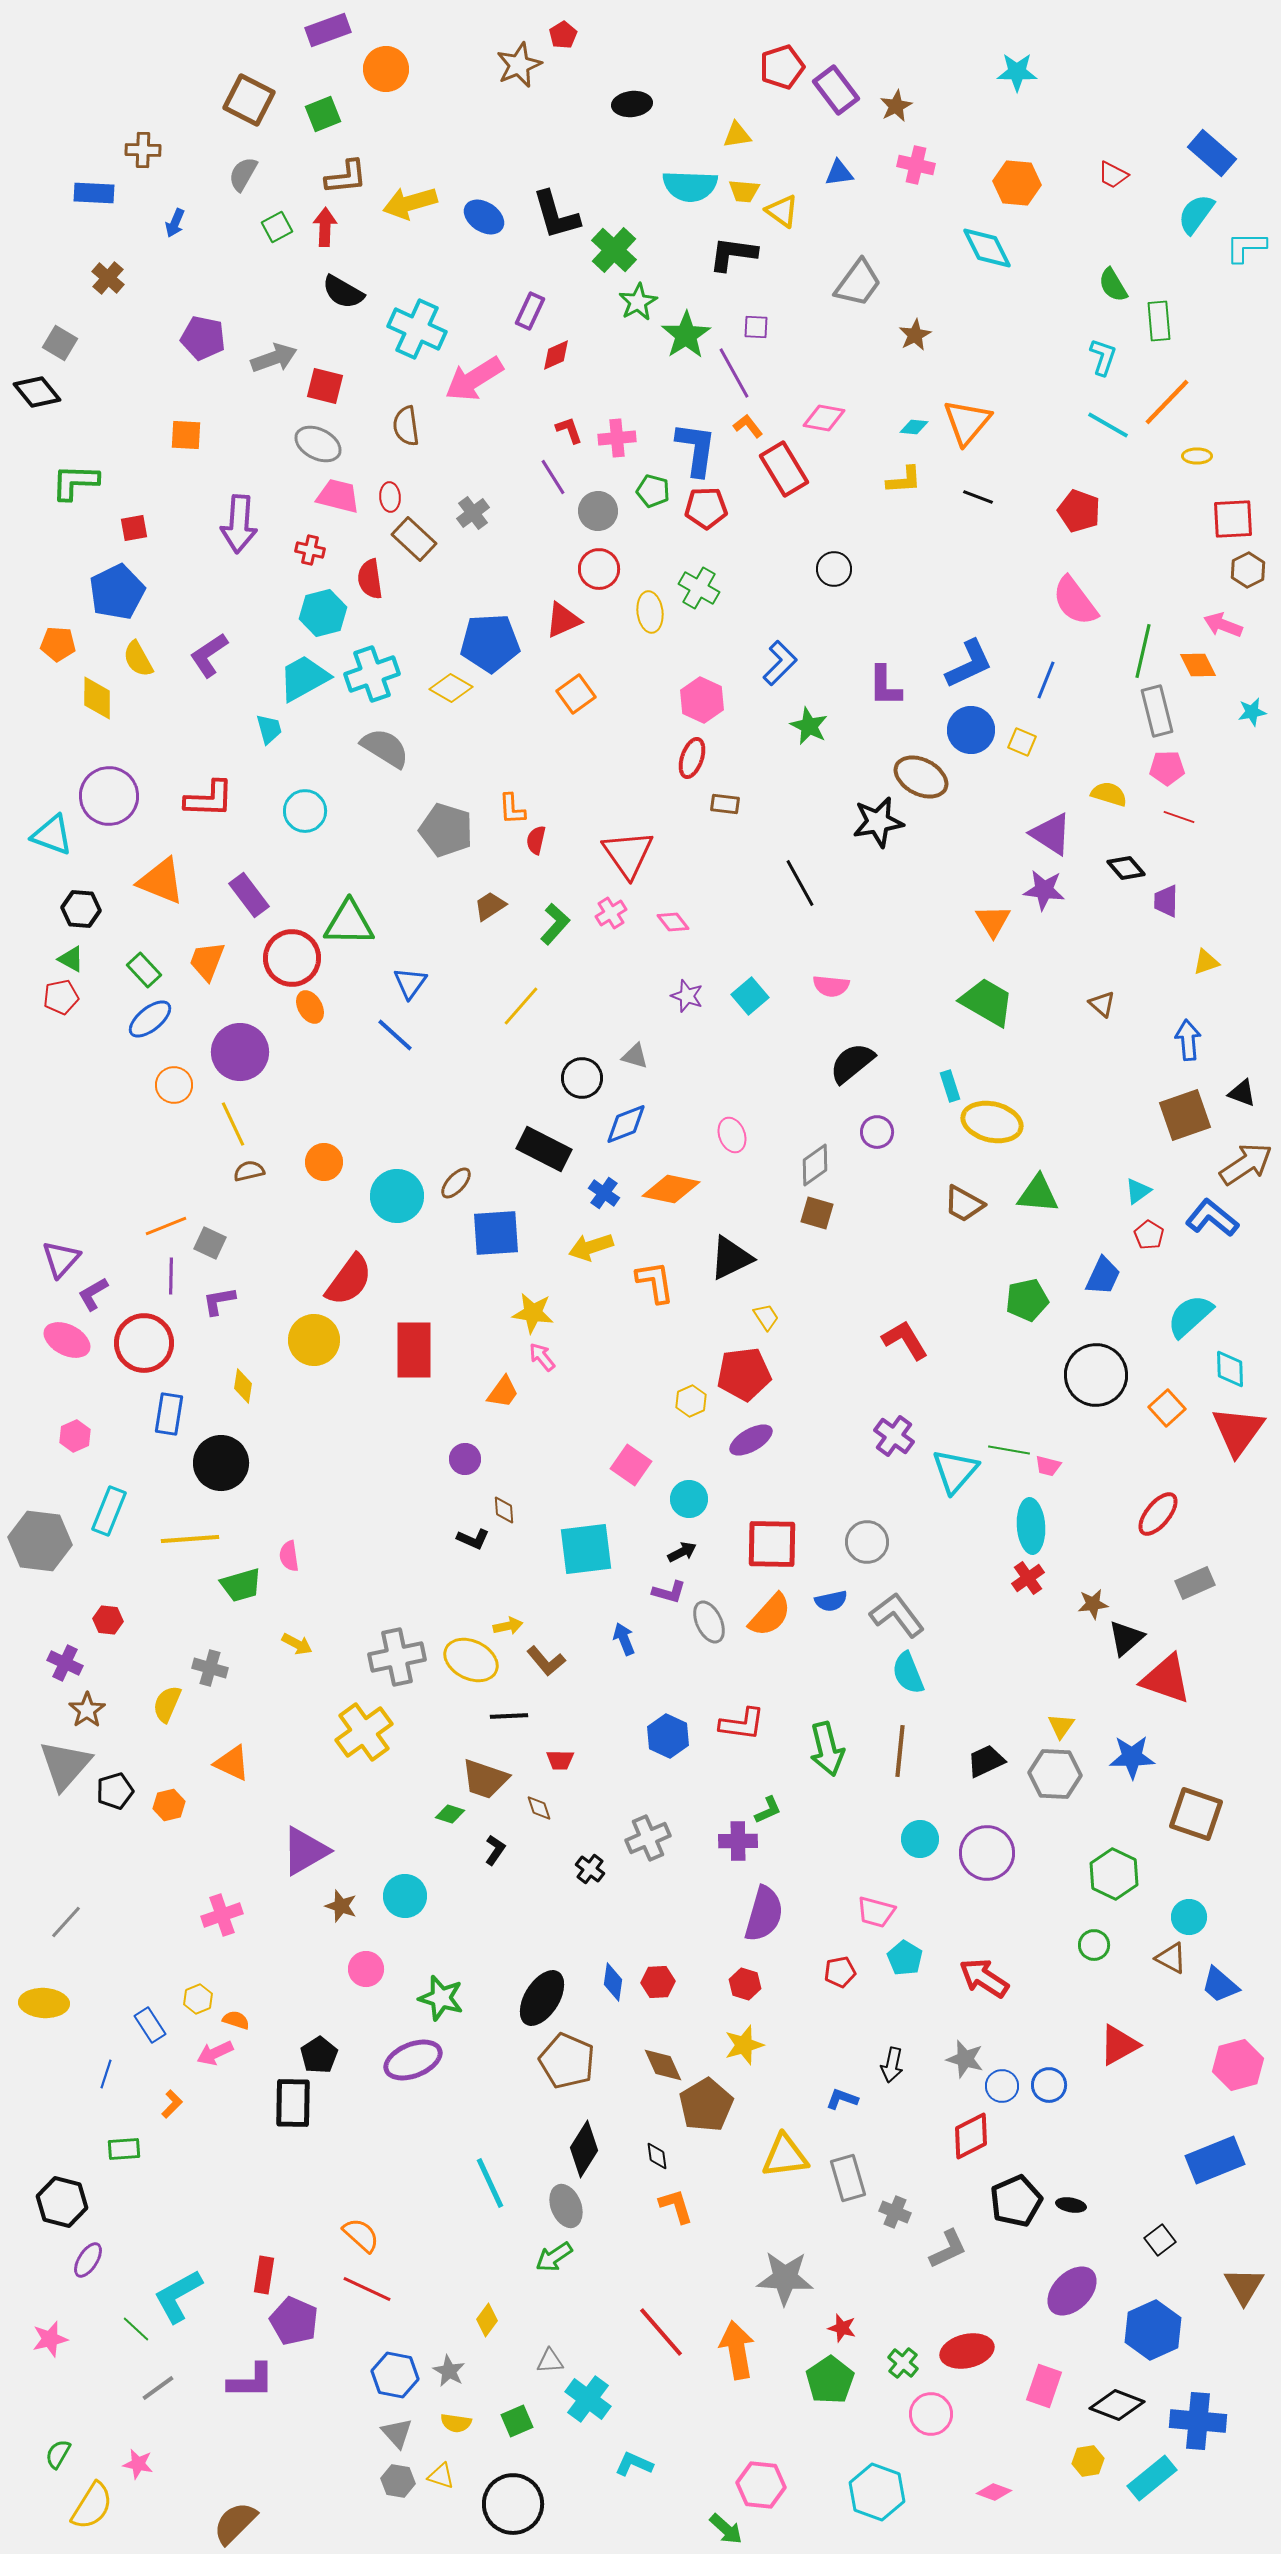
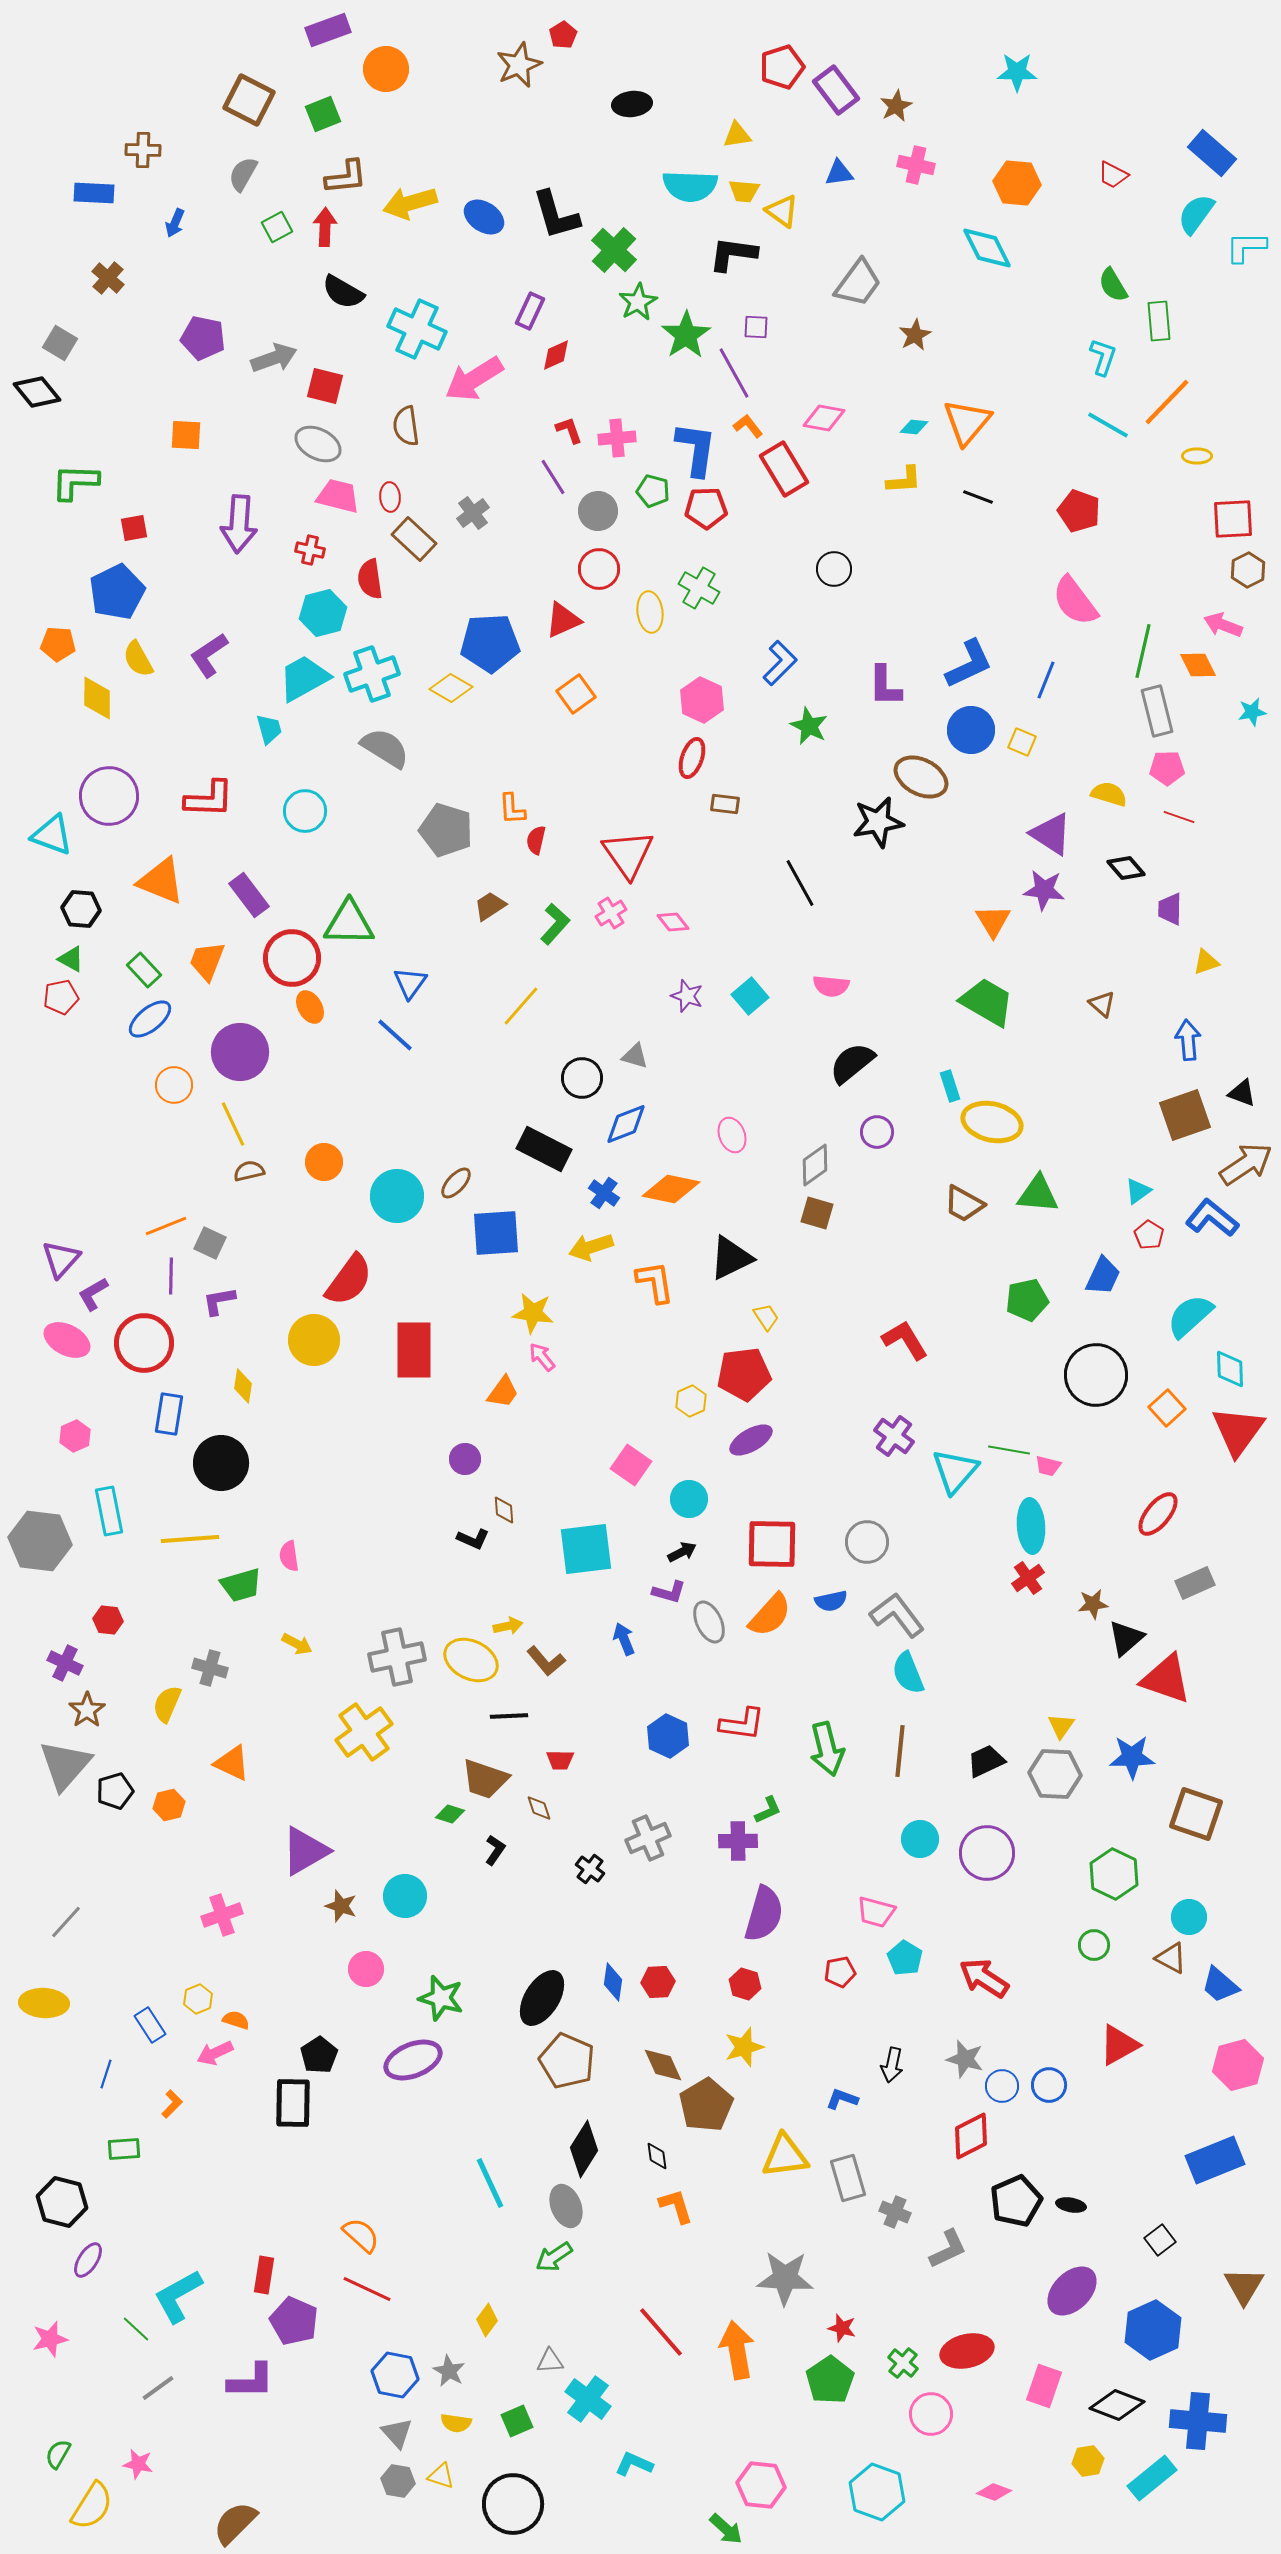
purple trapezoid at (1166, 901): moved 4 px right, 8 px down
cyan rectangle at (109, 1511): rotated 33 degrees counterclockwise
yellow star at (744, 2045): moved 2 px down
